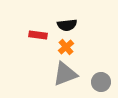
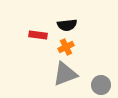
orange cross: rotated 14 degrees clockwise
gray circle: moved 3 px down
